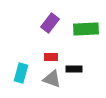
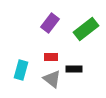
green rectangle: rotated 35 degrees counterclockwise
cyan rectangle: moved 3 px up
gray triangle: rotated 18 degrees clockwise
